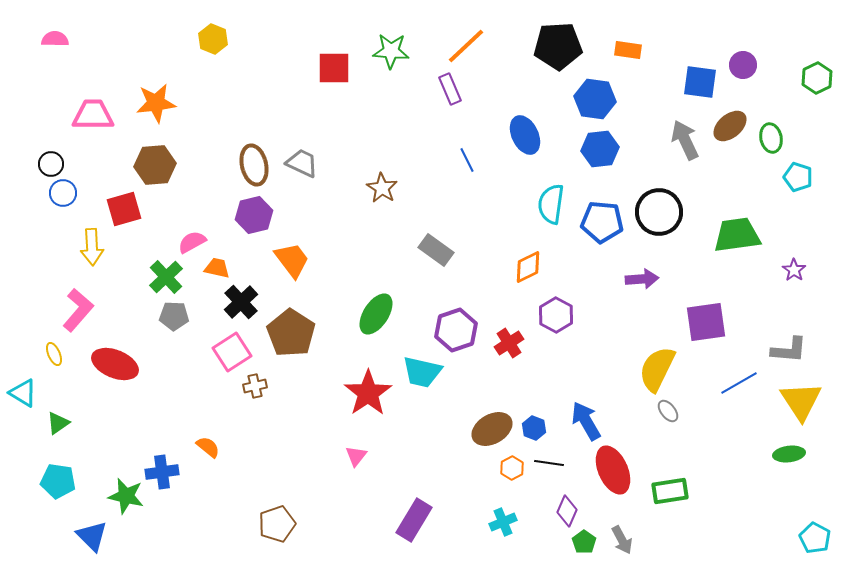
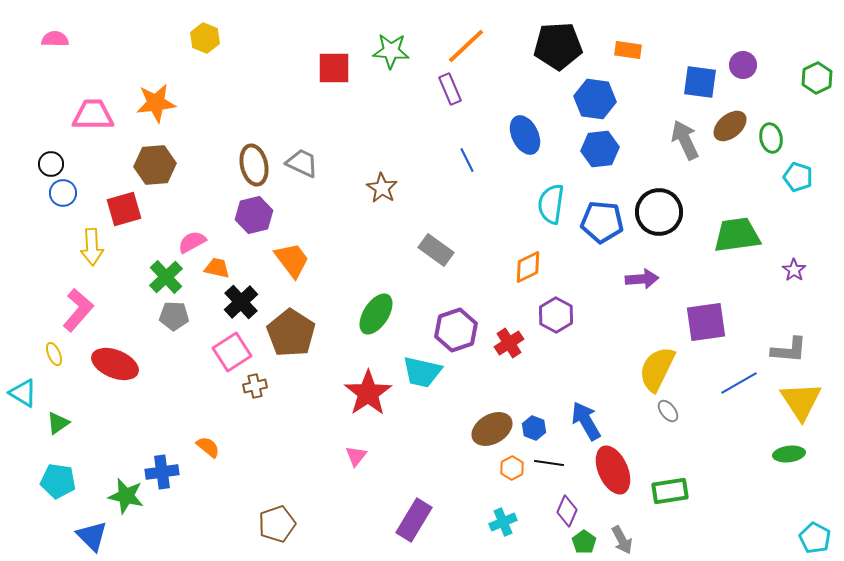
yellow hexagon at (213, 39): moved 8 px left, 1 px up
